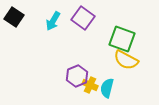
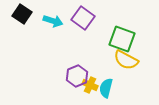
black square: moved 8 px right, 3 px up
cyan arrow: rotated 102 degrees counterclockwise
cyan semicircle: moved 1 px left
